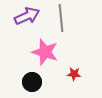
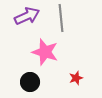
red star: moved 2 px right, 4 px down; rotated 24 degrees counterclockwise
black circle: moved 2 px left
